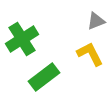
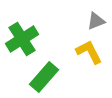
yellow L-shape: moved 1 px left, 2 px up
green rectangle: rotated 12 degrees counterclockwise
